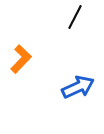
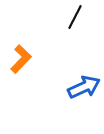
blue arrow: moved 6 px right
